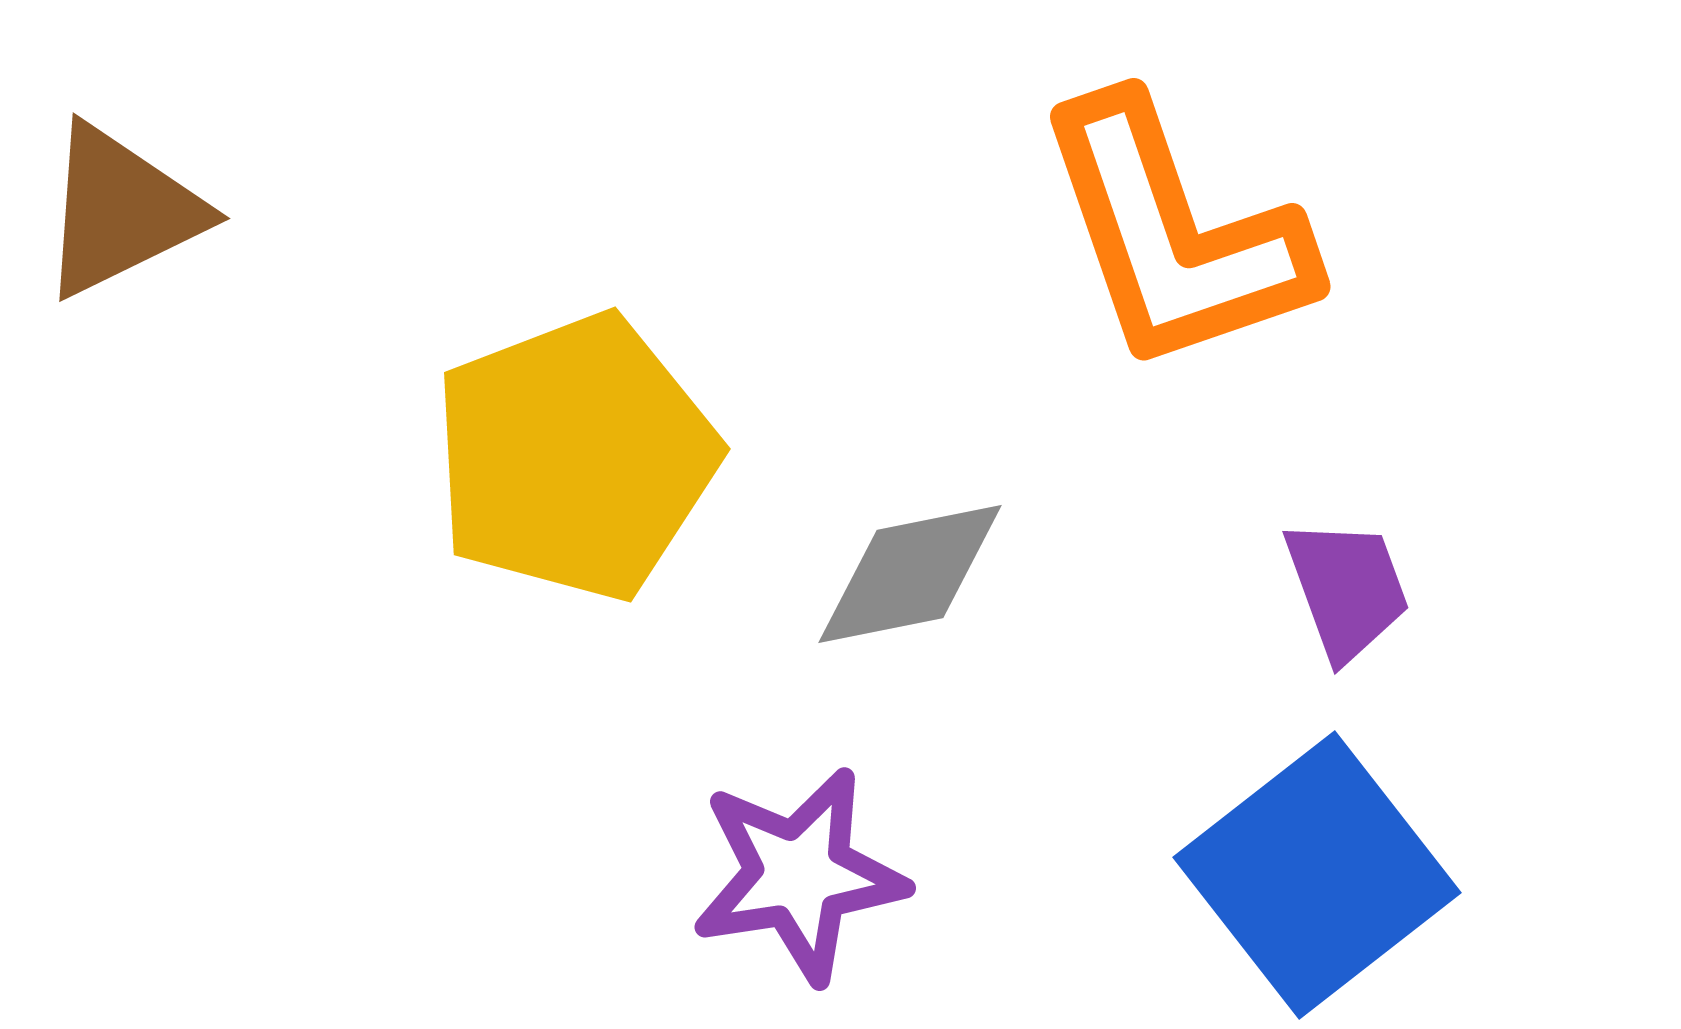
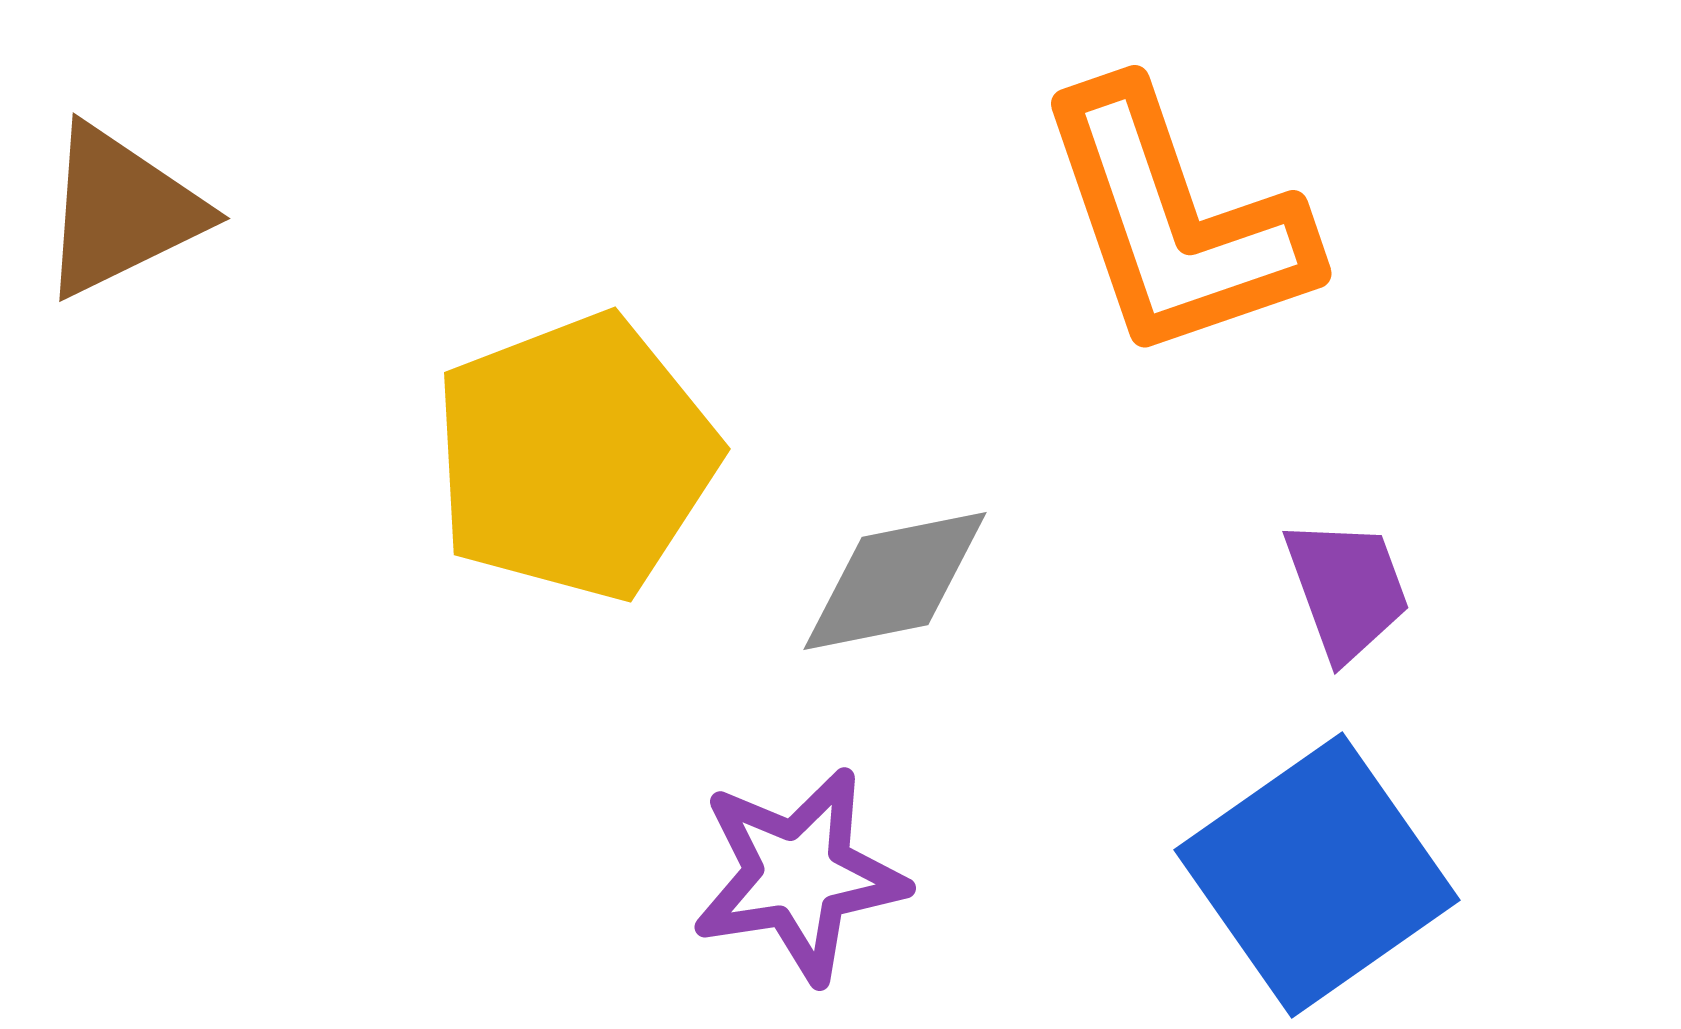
orange L-shape: moved 1 px right, 13 px up
gray diamond: moved 15 px left, 7 px down
blue square: rotated 3 degrees clockwise
